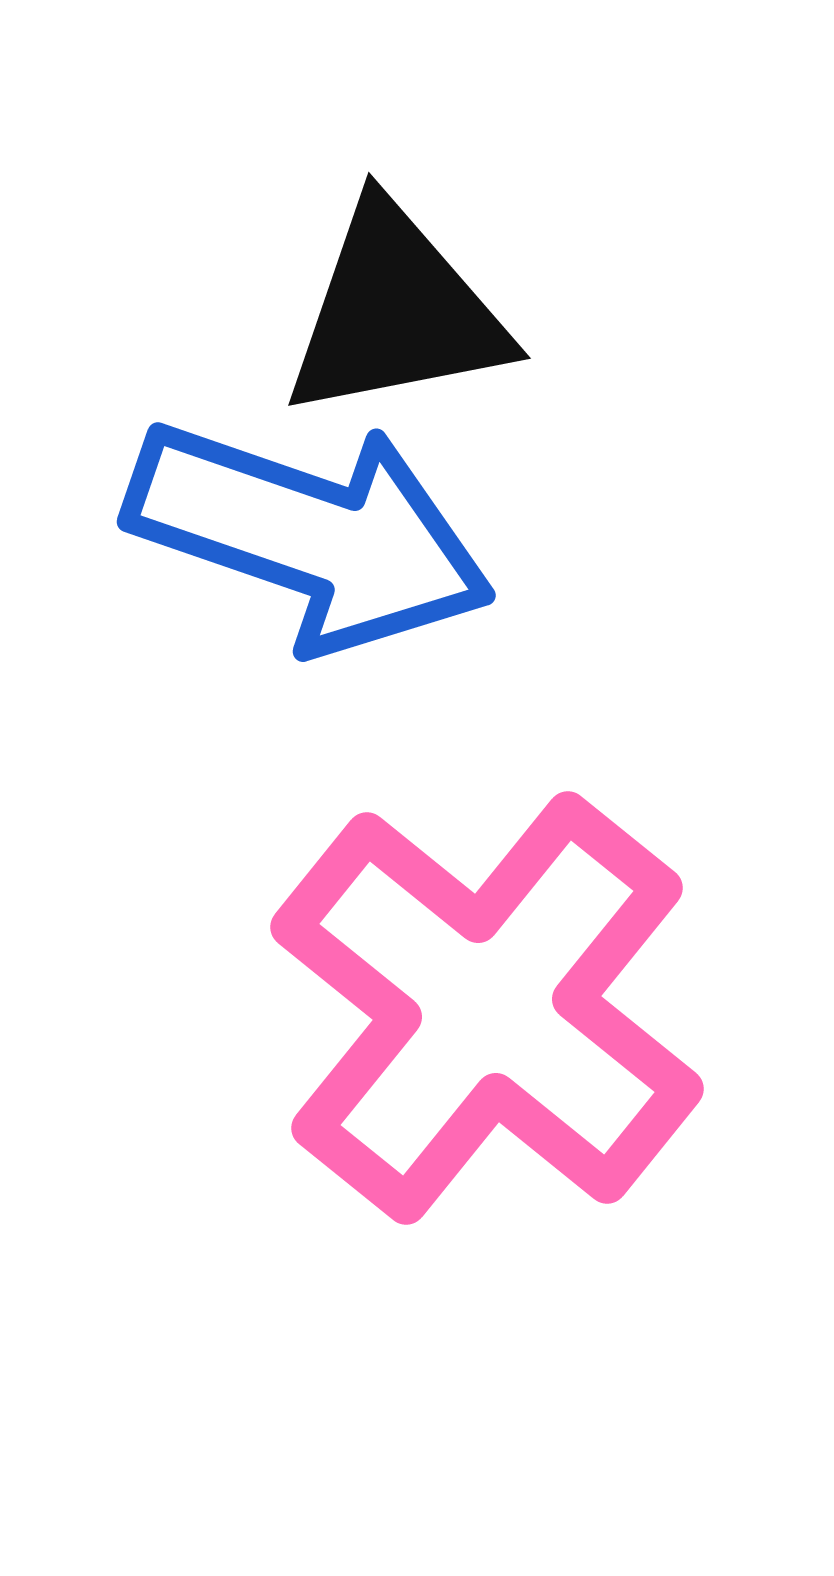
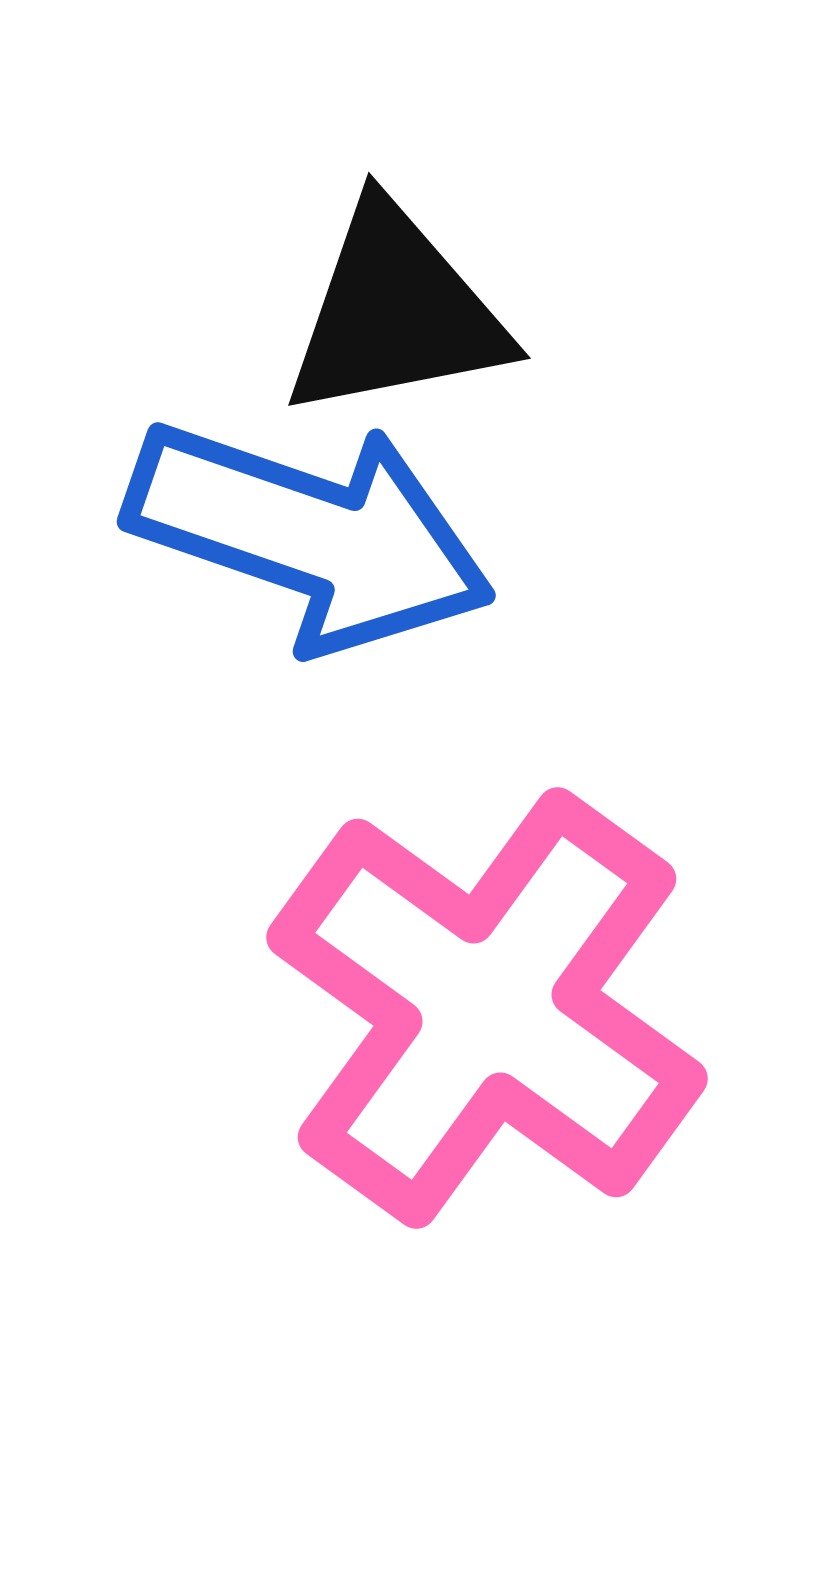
pink cross: rotated 3 degrees counterclockwise
